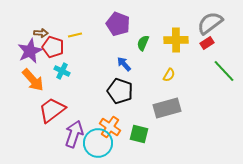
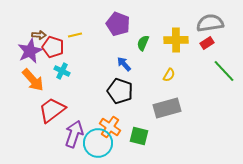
gray semicircle: rotated 28 degrees clockwise
brown arrow: moved 2 px left, 2 px down
green square: moved 2 px down
